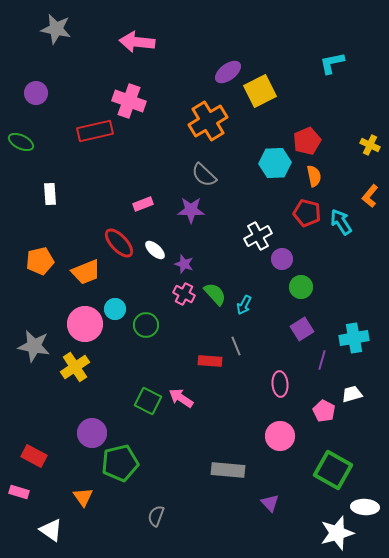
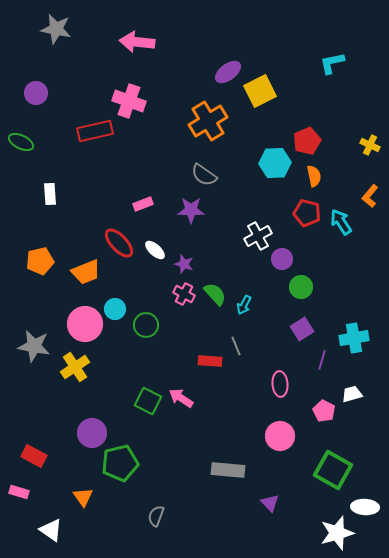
gray semicircle at (204, 175): rotated 8 degrees counterclockwise
